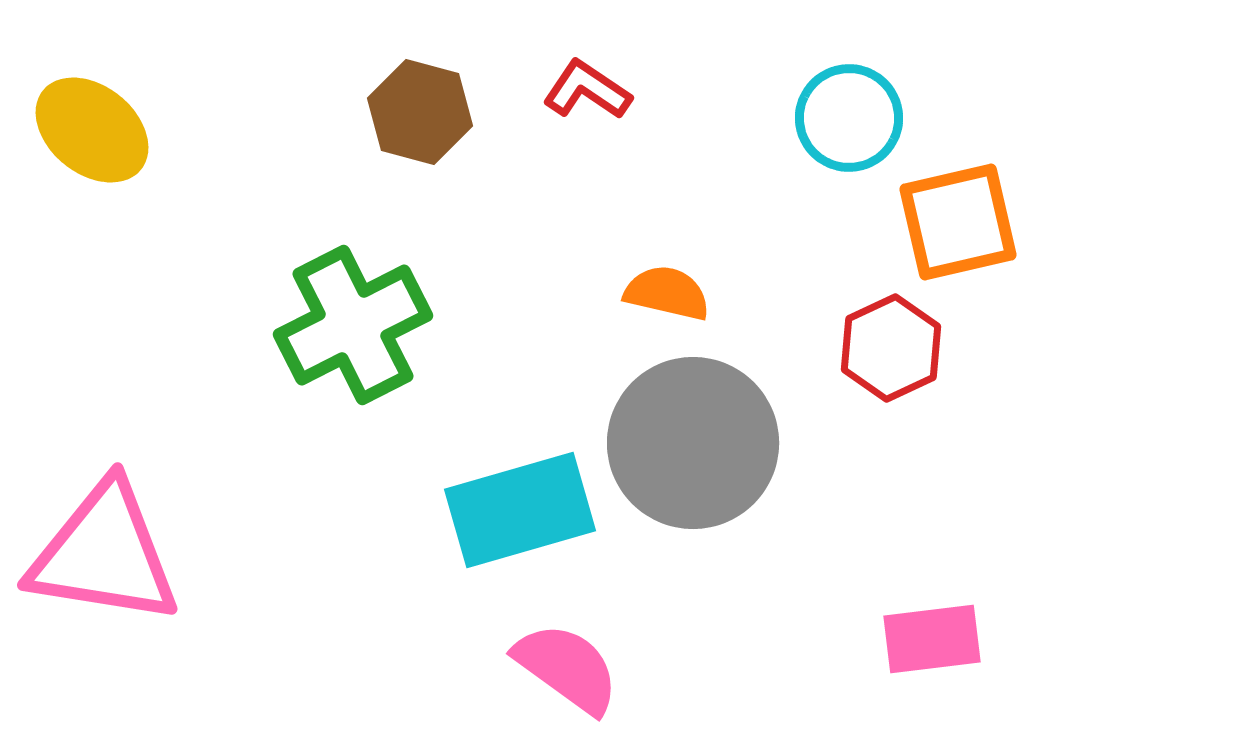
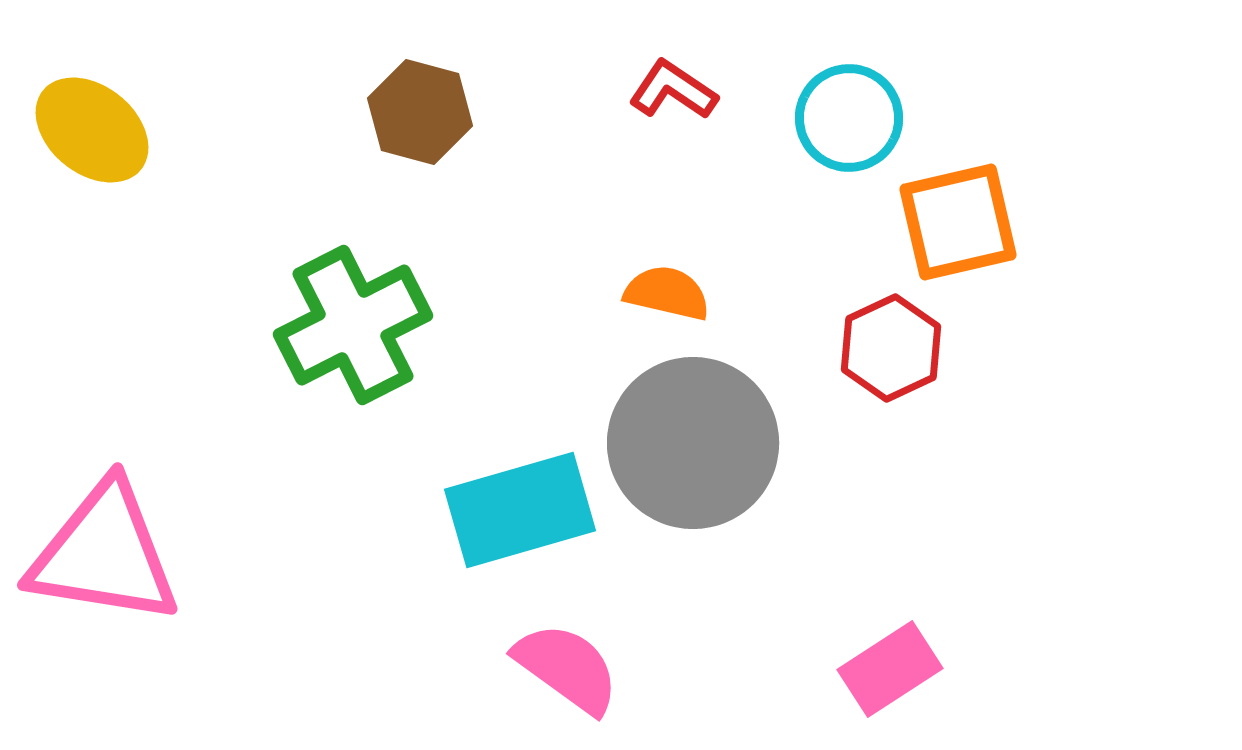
red L-shape: moved 86 px right
pink rectangle: moved 42 px left, 30 px down; rotated 26 degrees counterclockwise
